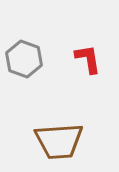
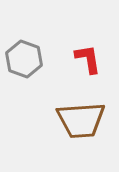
brown trapezoid: moved 22 px right, 21 px up
